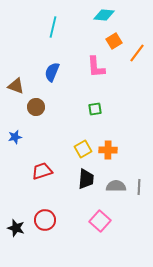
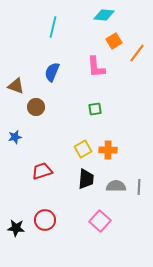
black star: rotated 12 degrees counterclockwise
